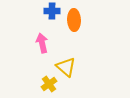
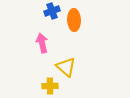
blue cross: rotated 21 degrees counterclockwise
yellow cross: moved 1 px right, 2 px down; rotated 35 degrees clockwise
